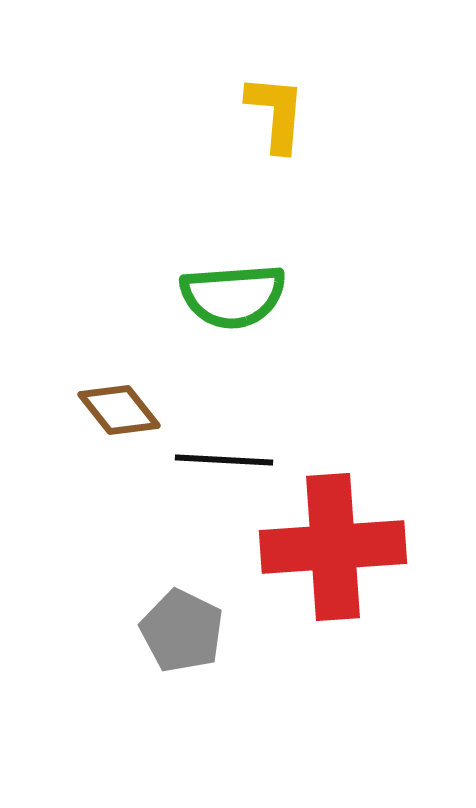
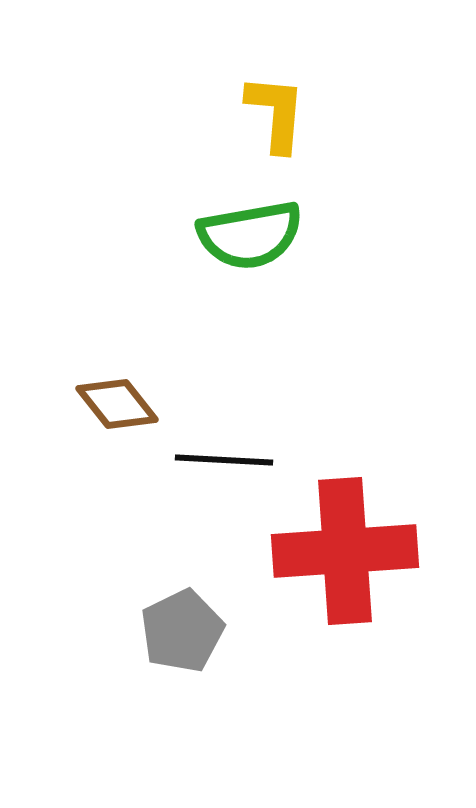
green semicircle: moved 17 px right, 61 px up; rotated 6 degrees counterclockwise
brown diamond: moved 2 px left, 6 px up
red cross: moved 12 px right, 4 px down
gray pentagon: rotated 20 degrees clockwise
